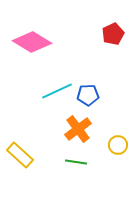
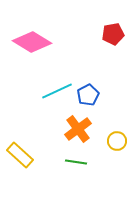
red pentagon: rotated 15 degrees clockwise
blue pentagon: rotated 25 degrees counterclockwise
yellow circle: moved 1 px left, 4 px up
